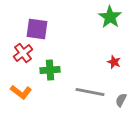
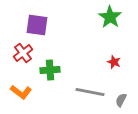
purple square: moved 4 px up
